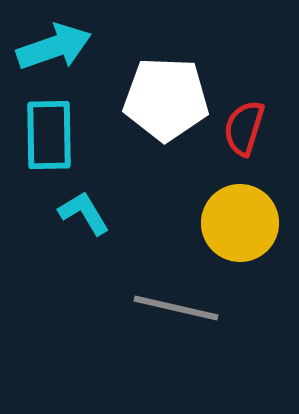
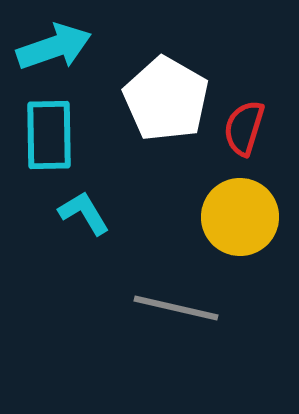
white pentagon: rotated 28 degrees clockwise
yellow circle: moved 6 px up
